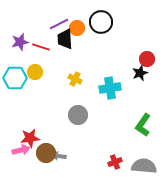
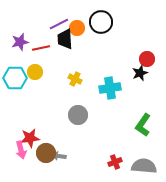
red line: moved 1 px down; rotated 30 degrees counterclockwise
pink arrow: rotated 90 degrees clockwise
